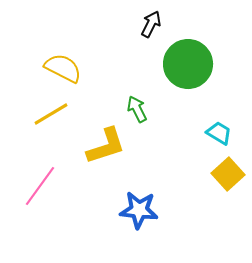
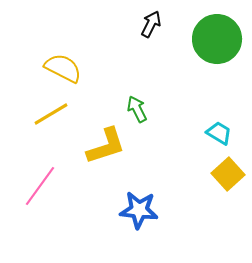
green circle: moved 29 px right, 25 px up
